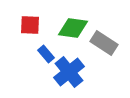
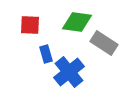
green diamond: moved 4 px right, 6 px up
blue rectangle: rotated 24 degrees clockwise
